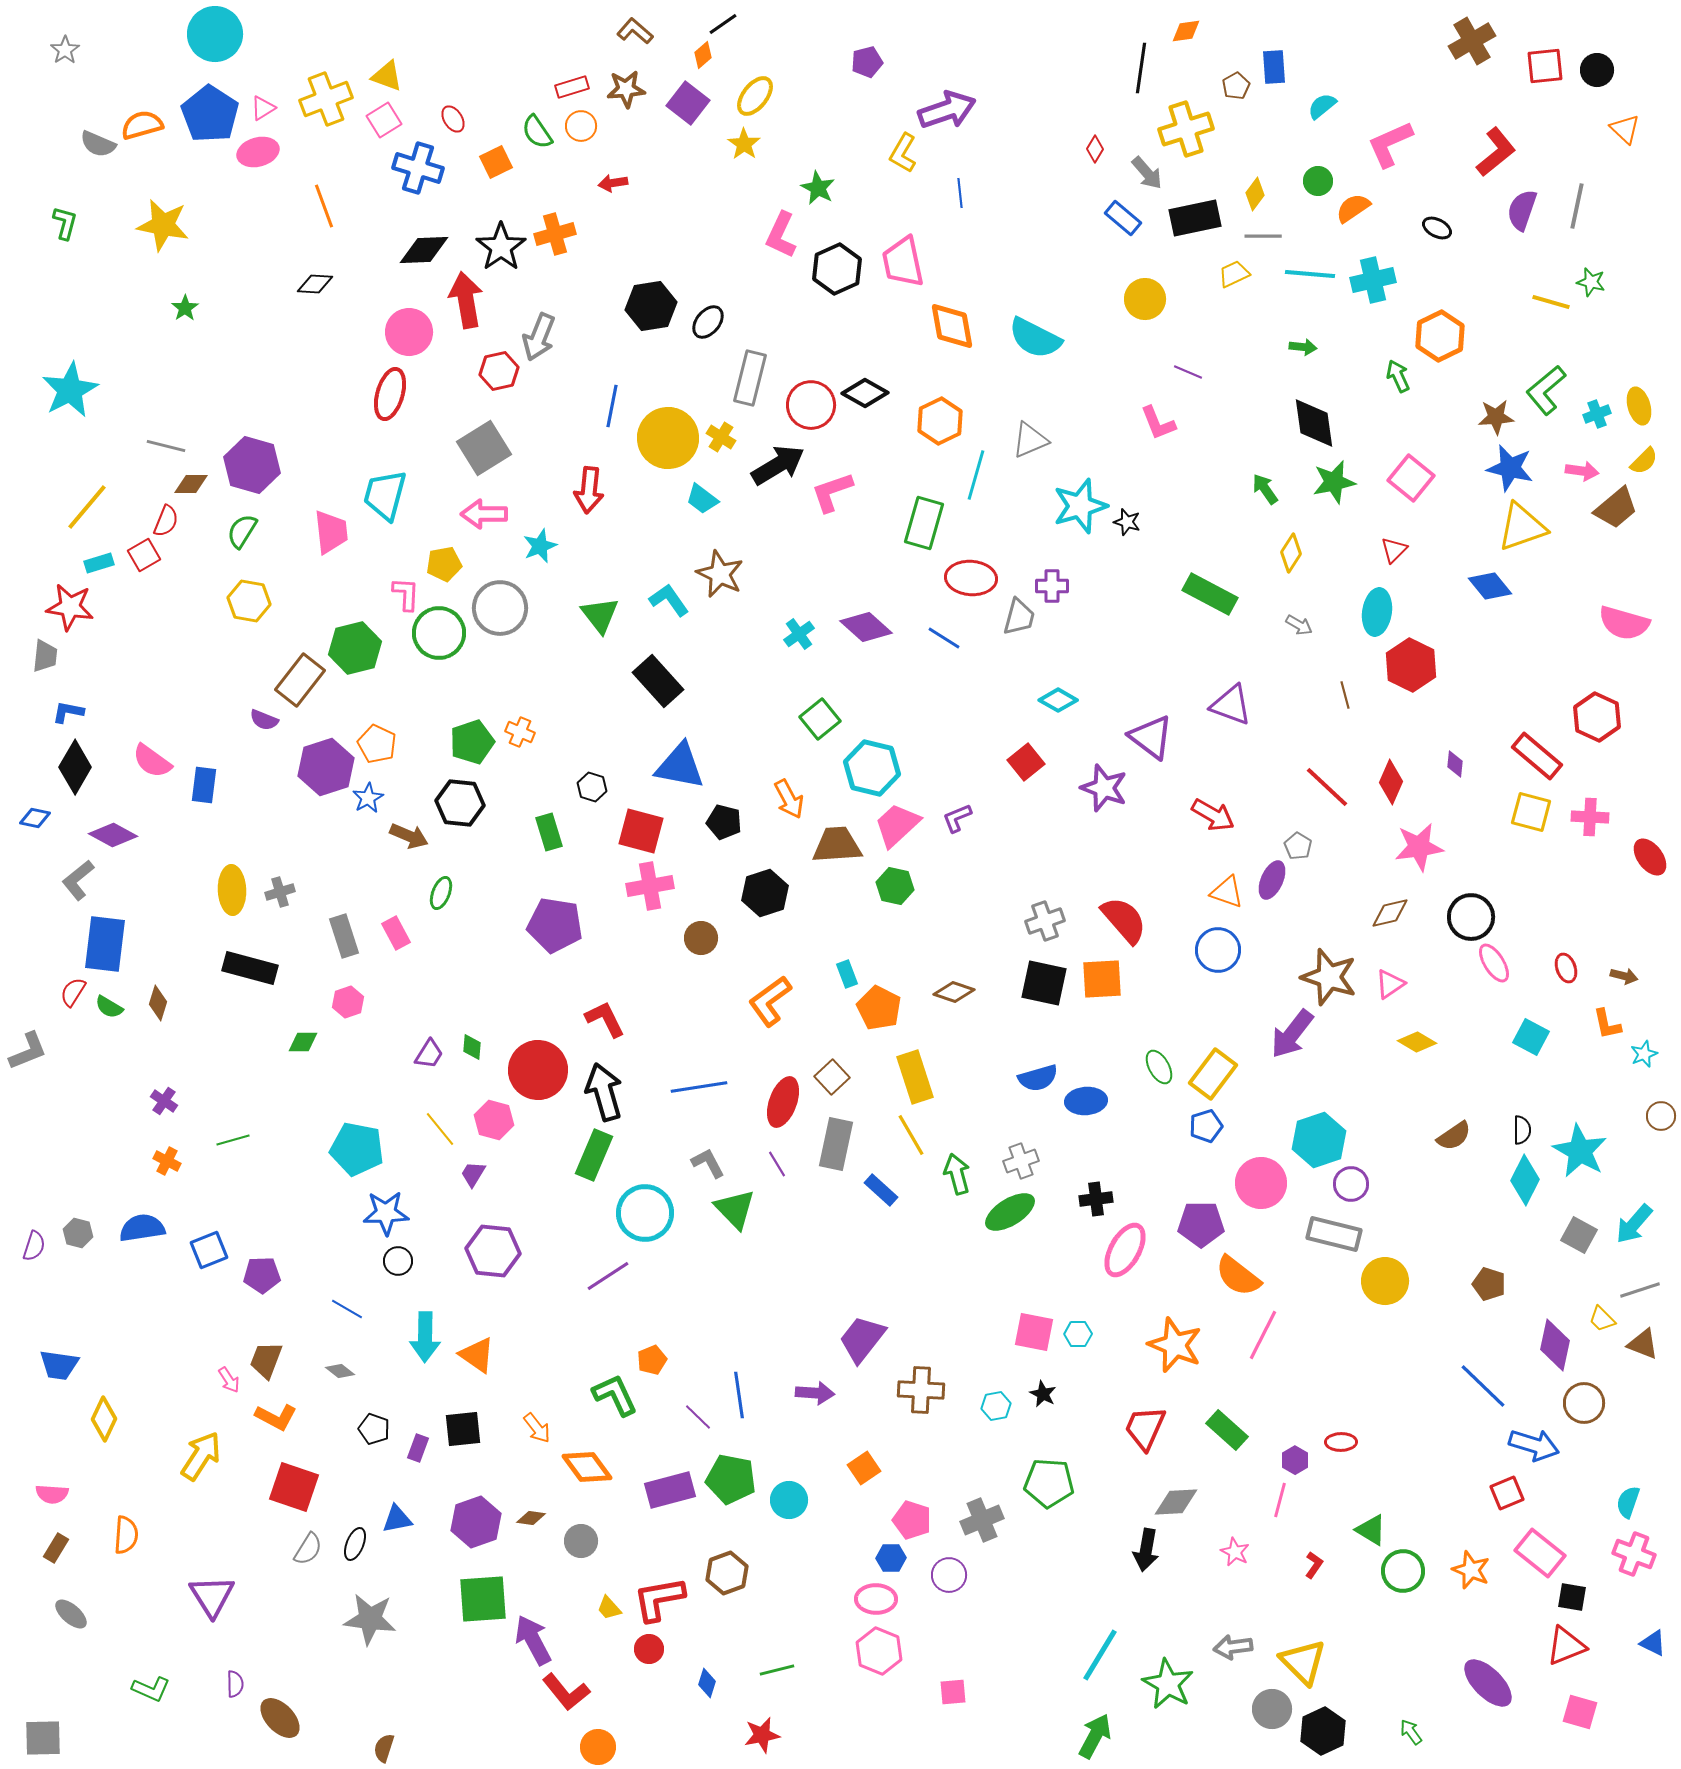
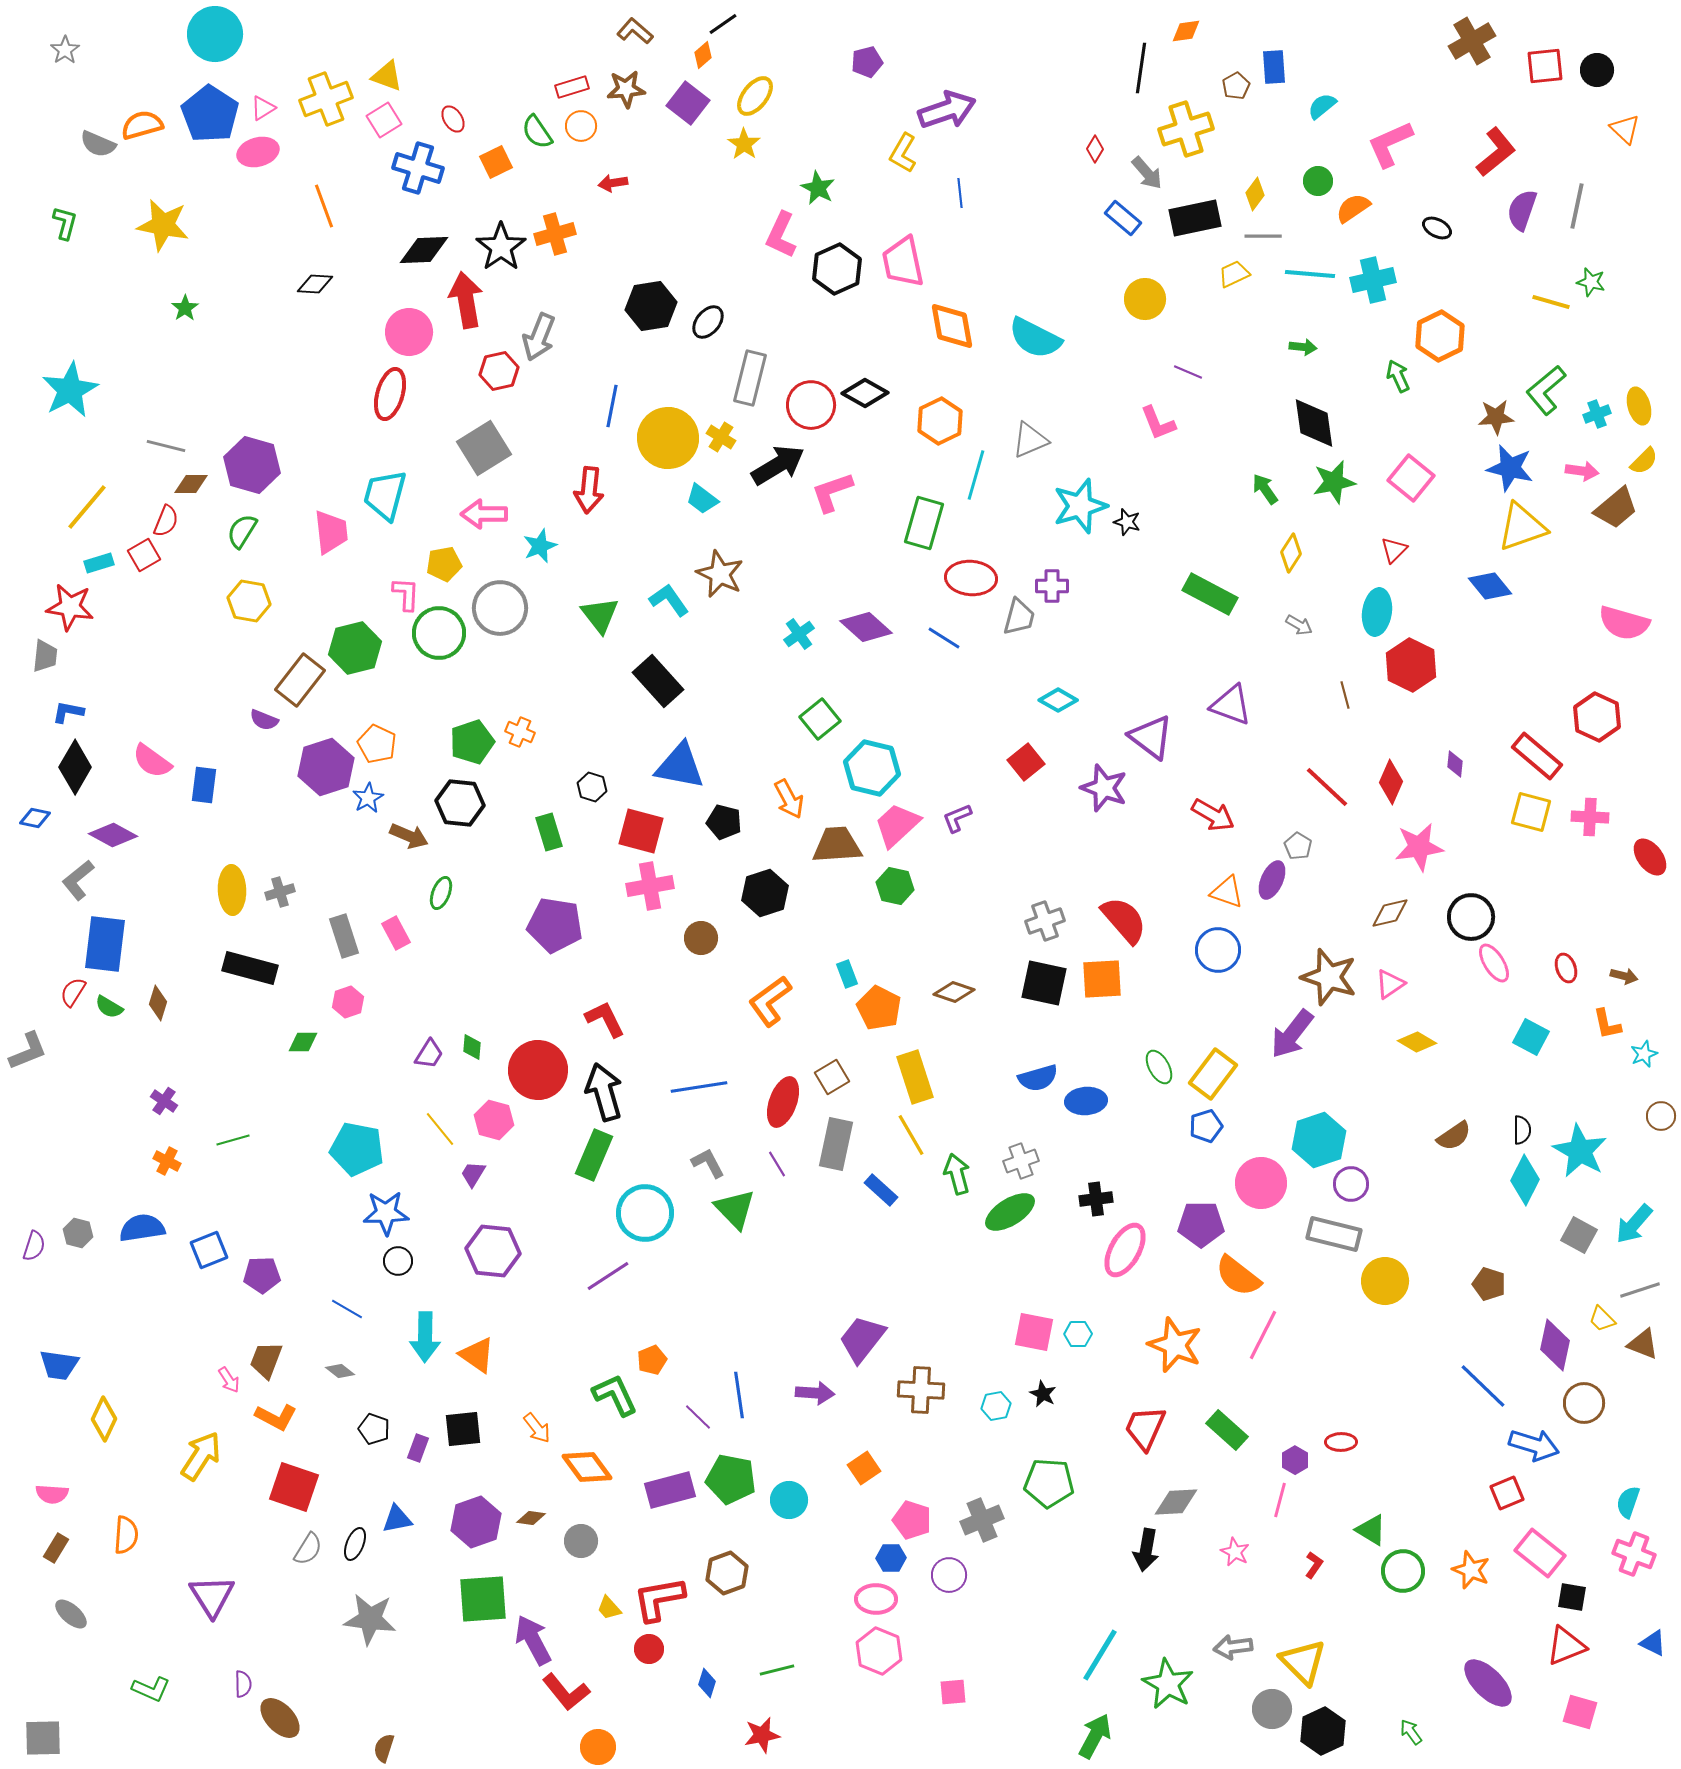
brown square at (832, 1077): rotated 12 degrees clockwise
purple semicircle at (235, 1684): moved 8 px right
